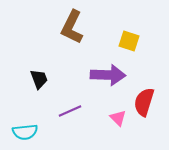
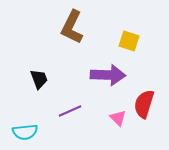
red semicircle: moved 2 px down
